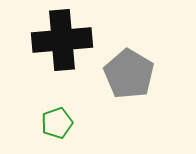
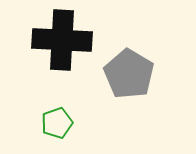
black cross: rotated 8 degrees clockwise
